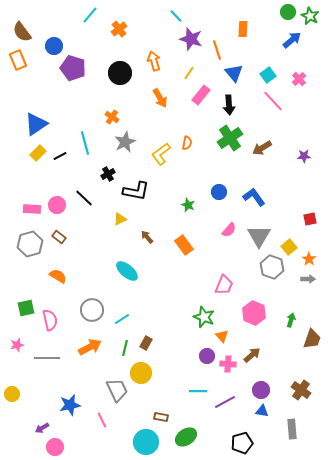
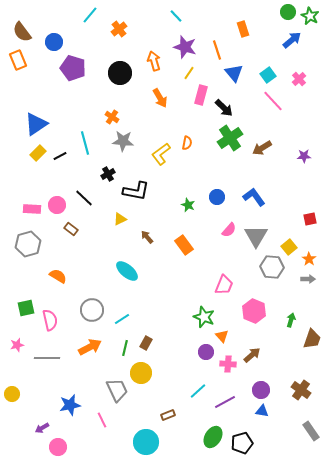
orange rectangle at (243, 29): rotated 21 degrees counterclockwise
purple star at (191, 39): moved 6 px left, 8 px down
blue circle at (54, 46): moved 4 px up
pink rectangle at (201, 95): rotated 24 degrees counterclockwise
black arrow at (229, 105): moved 5 px left, 3 px down; rotated 42 degrees counterclockwise
gray star at (125, 142): moved 2 px left, 1 px up; rotated 30 degrees clockwise
blue circle at (219, 192): moved 2 px left, 5 px down
gray triangle at (259, 236): moved 3 px left
brown rectangle at (59, 237): moved 12 px right, 8 px up
gray hexagon at (30, 244): moved 2 px left
gray hexagon at (272, 267): rotated 15 degrees counterclockwise
pink hexagon at (254, 313): moved 2 px up
purple circle at (207, 356): moved 1 px left, 4 px up
cyan line at (198, 391): rotated 42 degrees counterclockwise
brown rectangle at (161, 417): moved 7 px right, 2 px up; rotated 32 degrees counterclockwise
gray rectangle at (292, 429): moved 19 px right, 2 px down; rotated 30 degrees counterclockwise
green ellipse at (186, 437): moved 27 px right; rotated 25 degrees counterclockwise
pink circle at (55, 447): moved 3 px right
